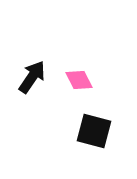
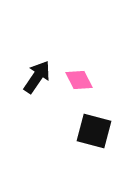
black arrow: moved 5 px right
